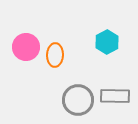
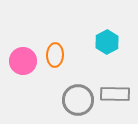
pink circle: moved 3 px left, 14 px down
gray rectangle: moved 2 px up
